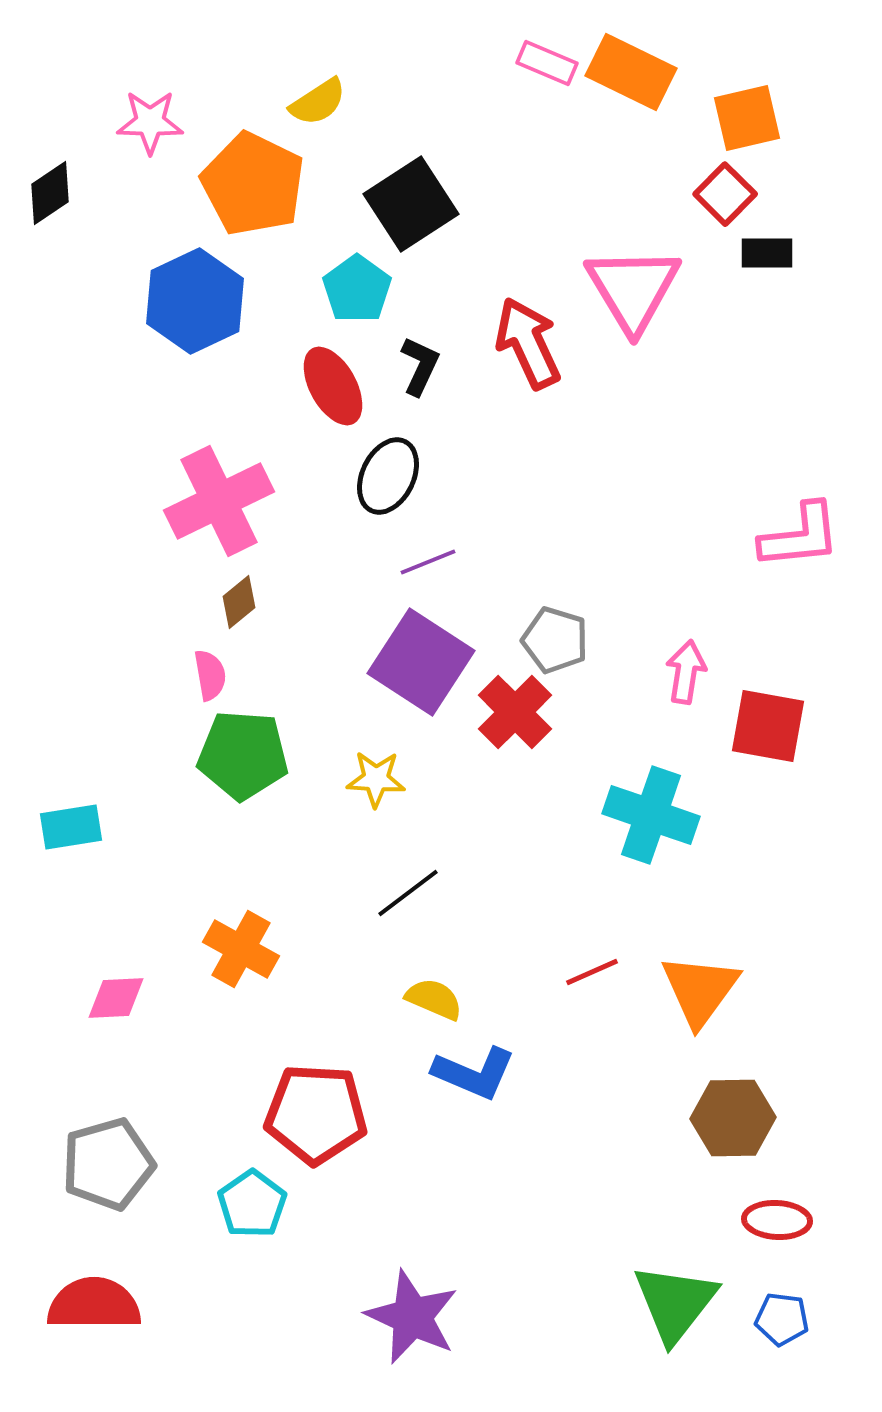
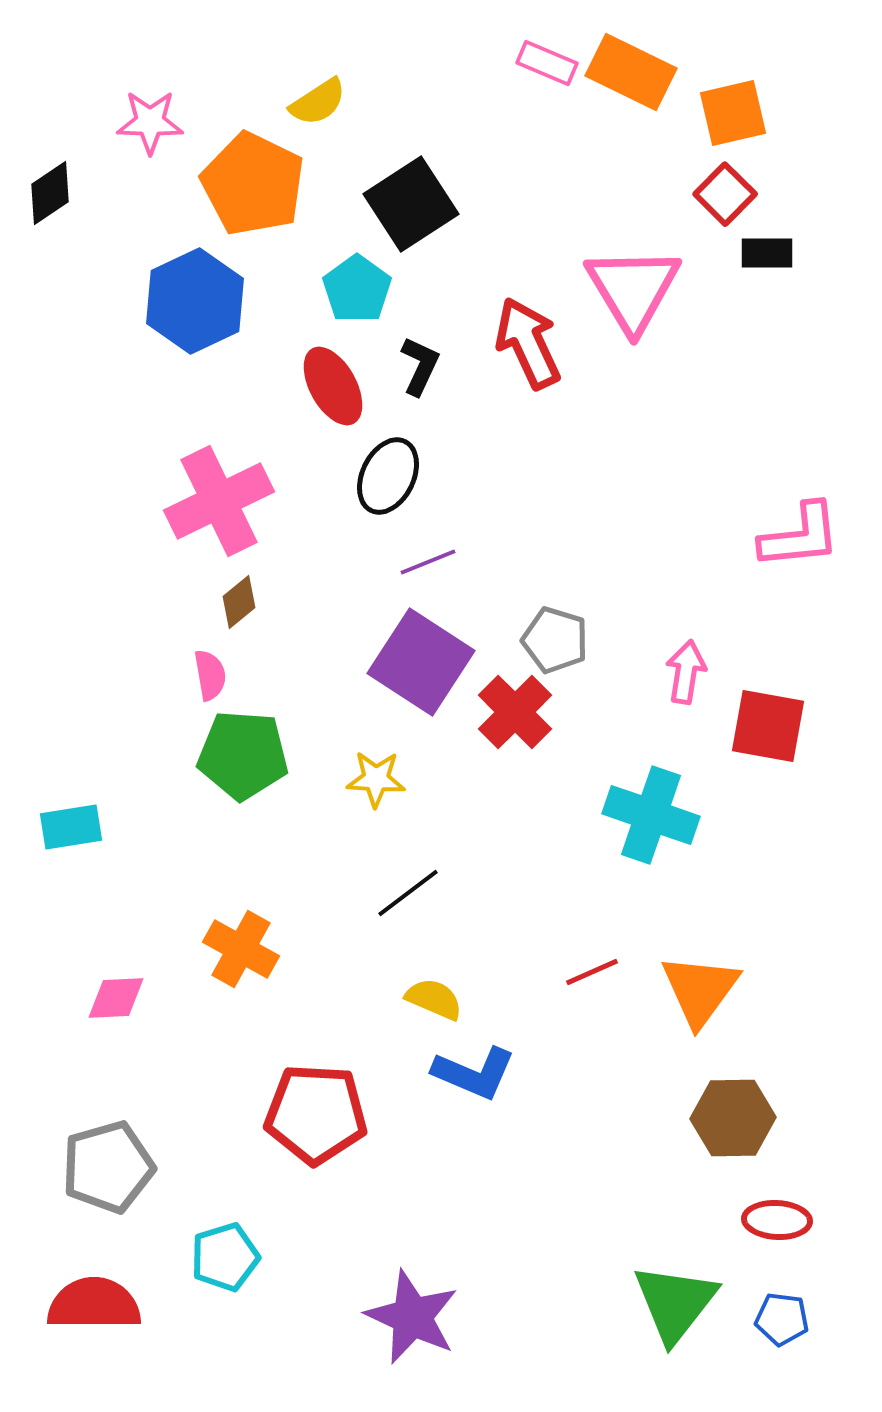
orange square at (747, 118): moved 14 px left, 5 px up
gray pentagon at (108, 1164): moved 3 px down
cyan pentagon at (252, 1204): moved 27 px left, 53 px down; rotated 18 degrees clockwise
